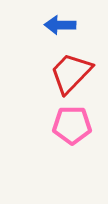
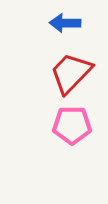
blue arrow: moved 5 px right, 2 px up
